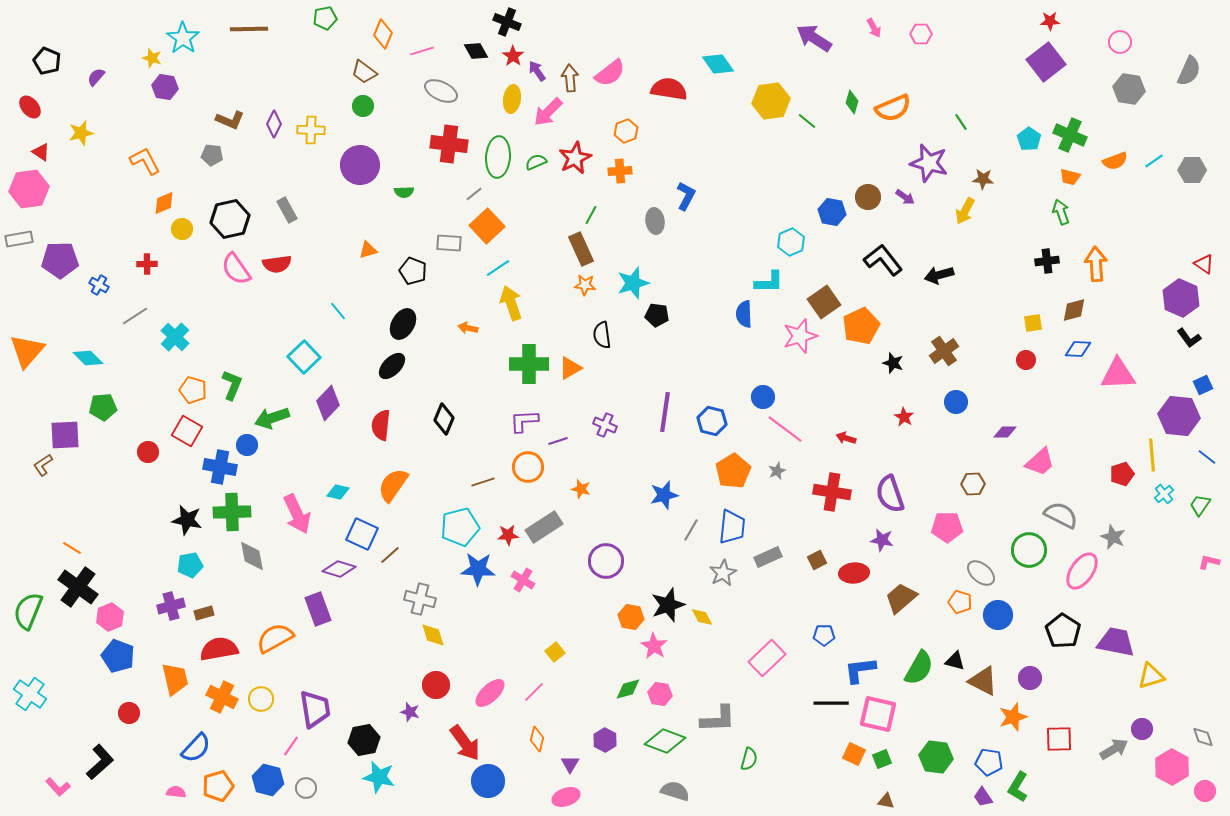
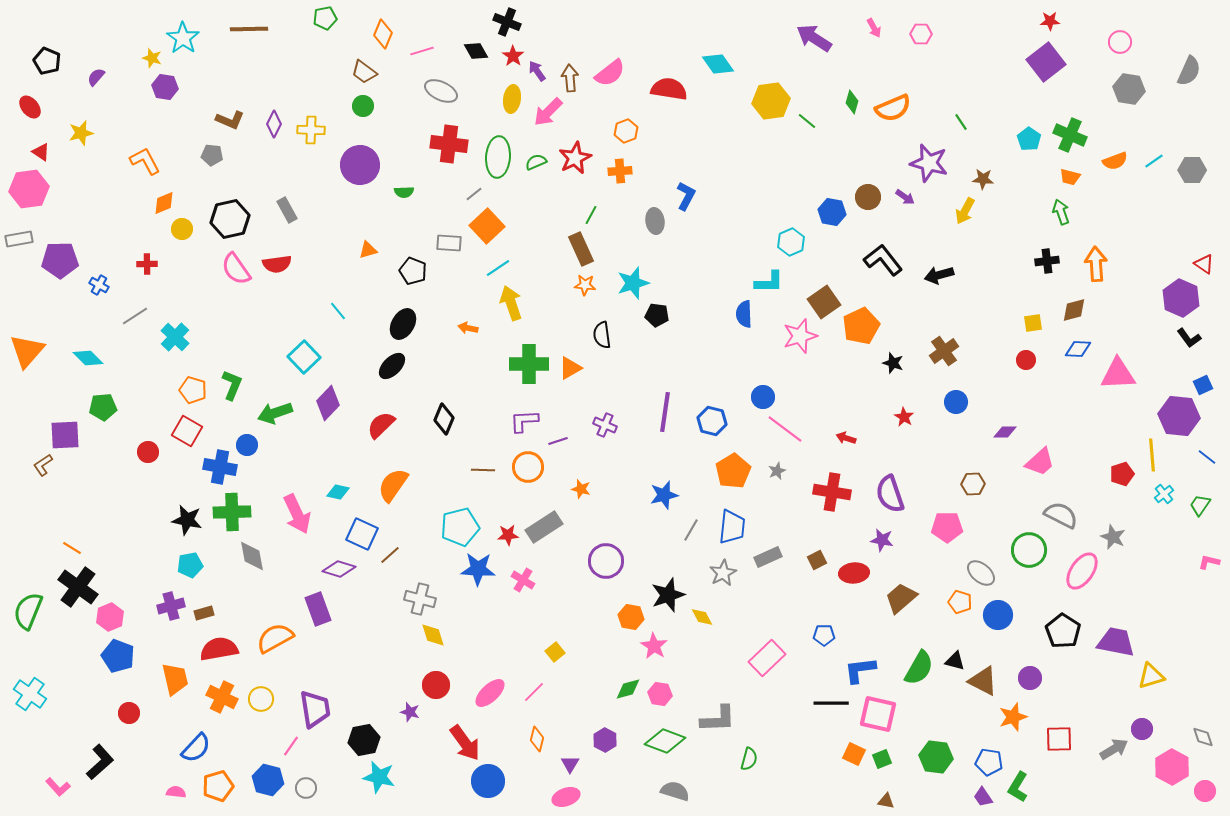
green arrow at (272, 418): moved 3 px right, 5 px up
red semicircle at (381, 425): rotated 40 degrees clockwise
brown line at (483, 482): moved 12 px up; rotated 20 degrees clockwise
black star at (668, 605): moved 10 px up
